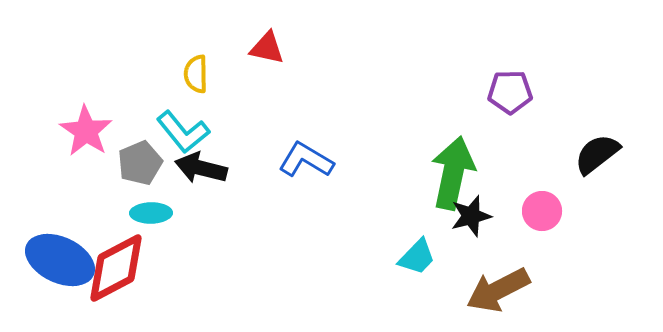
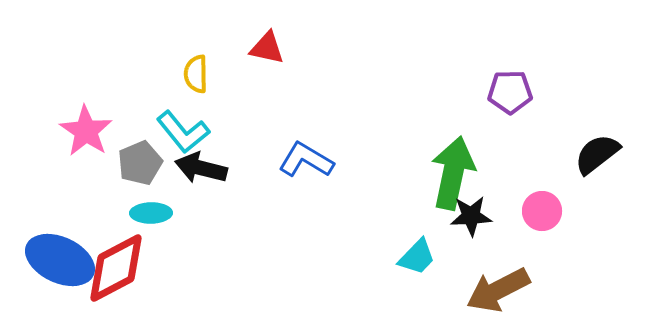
black star: rotated 12 degrees clockwise
